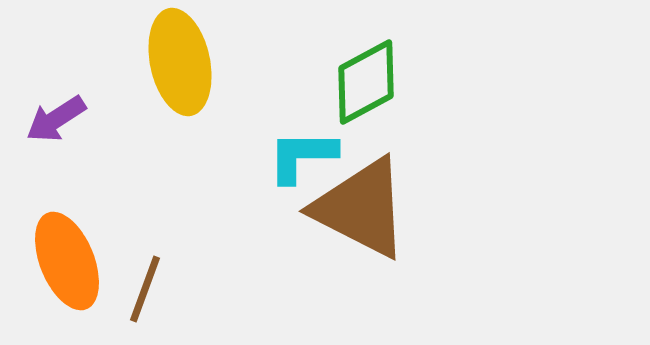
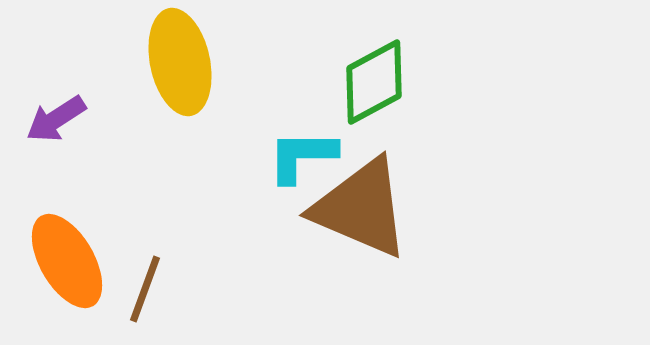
green diamond: moved 8 px right
brown triangle: rotated 4 degrees counterclockwise
orange ellipse: rotated 8 degrees counterclockwise
